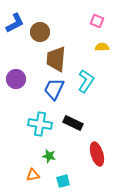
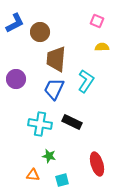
black rectangle: moved 1 px left, 1 px up
red ellipse: moved 10 px down
orange triangle: rotated 16 degrees clockwise
cyan square: moved 1 px left, 1 px up
